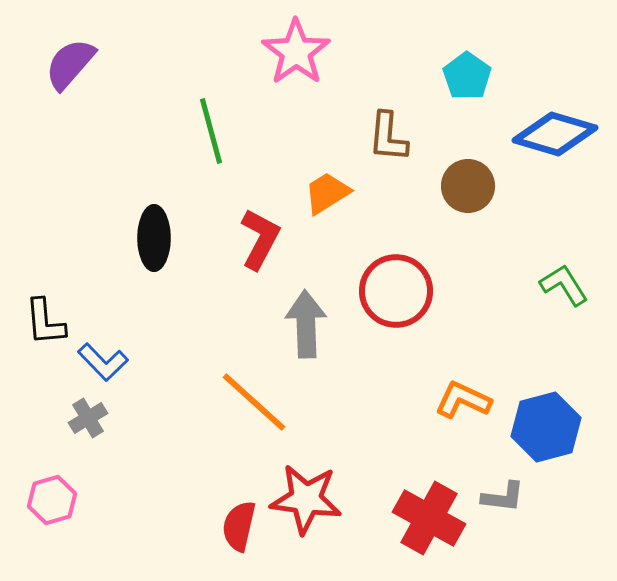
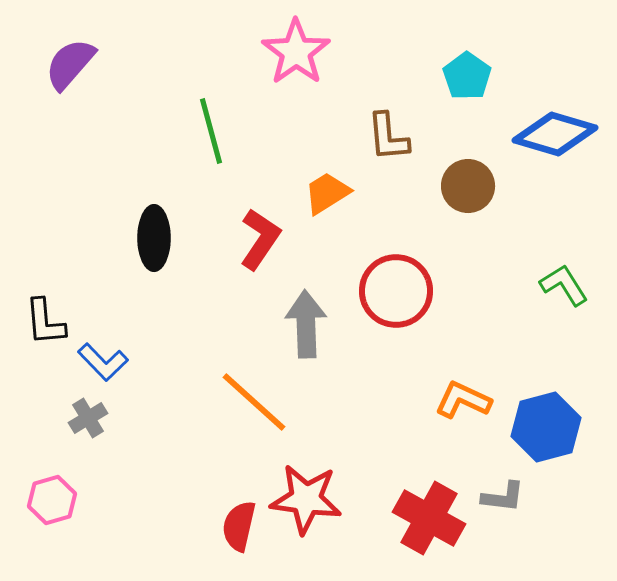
brown L-shape: rotated 10 degrees counterclockwise
red L-shape: rotated 6 degrees clockwise
